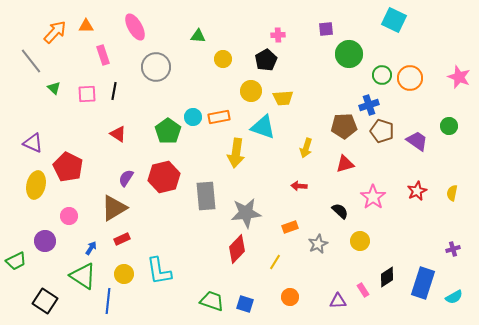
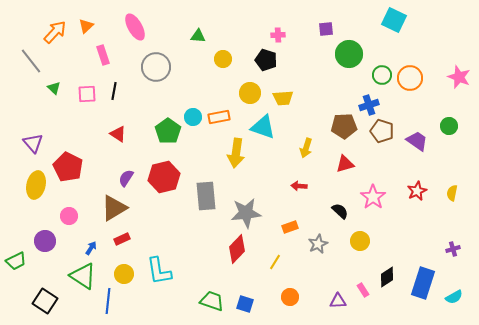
orange triangle at (86, 26): rotated 42 degrees counterclockwise
black pentagon at (266, 60): rotated 25 degrees counterclockwise
yellow circle at (251, 91): moved 1 px left, 2 px down
purple triangle at (33, 143): rotated 25 degrees clockwise
